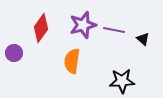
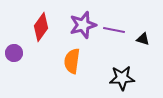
red diamond: moved 1 px up
black triangle: rotated 24 degrees counterclockwise
black star: moved 3 px up
